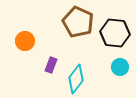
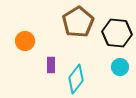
brown pentagon: rotated 16 degrees clockwise
black hexagon: moved 2 px right
purple rectangle: rotated 21 degrees counterclockwise
